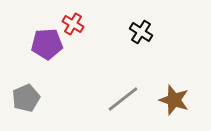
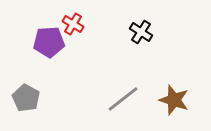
purple pentagon: moved 2 px right, 2 px up
gray pentagon: rotated 20 degrees counterclockwise
